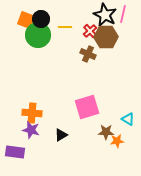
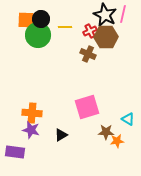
orange square: rotated 18 degrees counterclockwise
red cross: rotated 16 degrees clockwise
